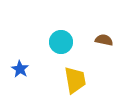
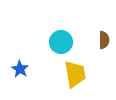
brown semicircle: rotated 78 degrees clockwise
yellow trapezoid: moved 6 px up
